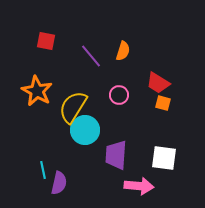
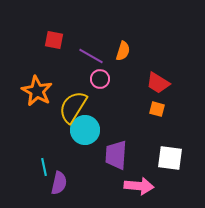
red square: moved 8 px right, 1 px up
purple line: rotated 20 degrees counterclockwise
pink circle: moved 19 px left, 16 px up
orange square: moved 6 px left, 6 px down
white square: moved 6 px right
cyan line: moved 1 px right, 3 px up
